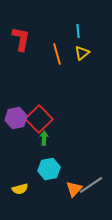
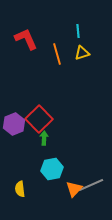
red L-shape: moved 5 px right; rotated 35 degrees counterclockwise
yellow triangle: rotated 21 degrees clockwise
purple hexagon: moved 2 px left, 6 px down; rotated 10 degrees counterclockwise
cyan hexagon: moved 3 px right
gray line: rotated 10 degrees clockwise
yellow semicircle: rotated 98 degrees clockwise
